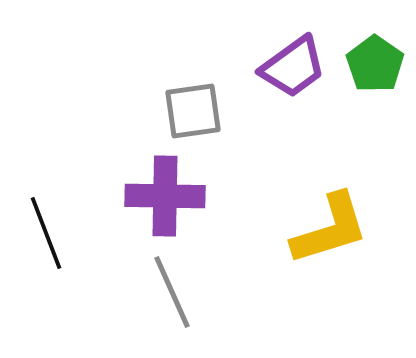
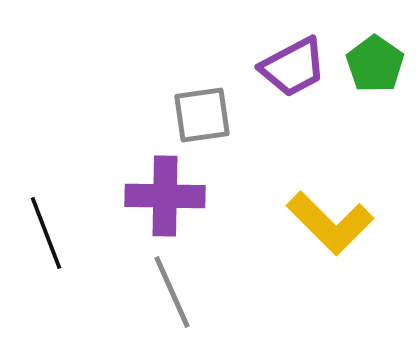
purple trapezoid: rotated 8 degrees clockwise
gray square: moved 9 px right, 4 px down
yellow L-shape: moved 6 px up; rotated 62 degrees clockwise
